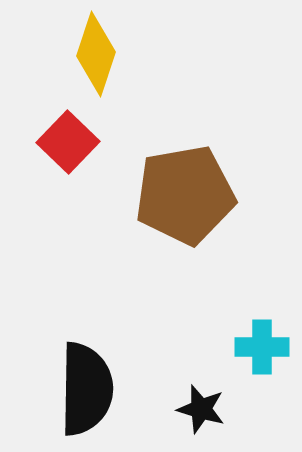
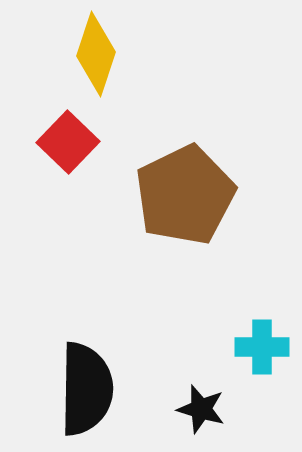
brown pentagon: rotated 16 degrees counterclockwise
